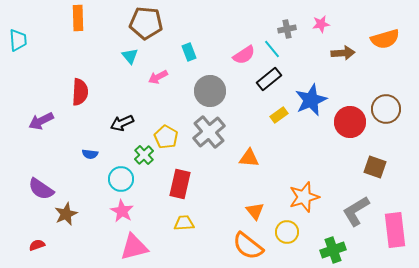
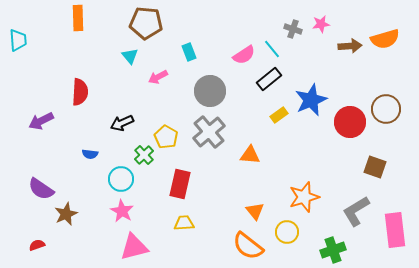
gray cross at (287, 29): moved 6 px right; rotated 30 degrees clockwise
brown arrow at (343, 53): moved 7 px right, 7 px up
orange triangle at (249, 158): moved 1 px right, 3 px up
